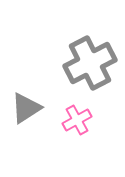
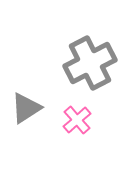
pink cross: rotated 12 degrees counterclockwise
